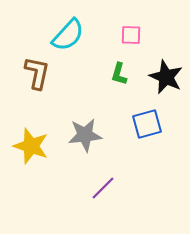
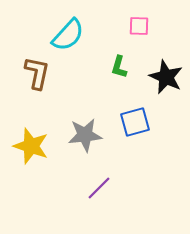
pink square: moved 8 px right, 9 px up
green L-shape: moved 7 px up
blue square: moved 12 px left, 2 px up
purple line: moved 4 px left
